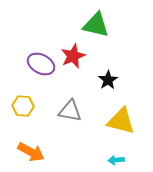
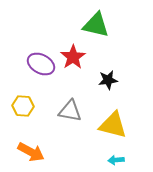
red star: moved 1 px down; rotated 10 degrees counterclockwise
black star: rotated 24 degrees clockwise
yellow triangle: moved 8 px left, 4 px down
